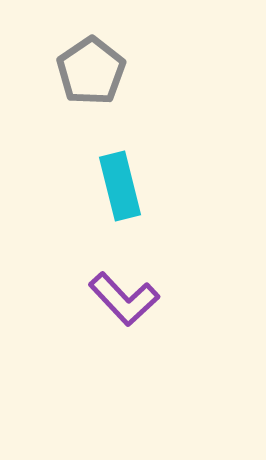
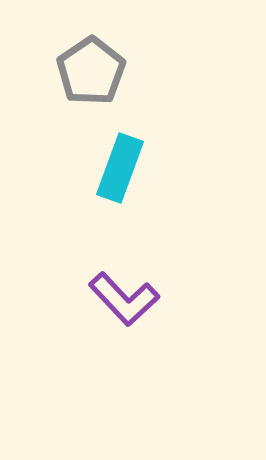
cyan rectangle: moved 18 px up; rotated 34 degrees clockwise
